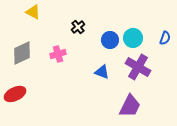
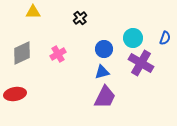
yellow triangle: rotated 28 degrees counterclockwise
black cross: moved 2 px right, 9 px up
blue circle: moved 6 px left, 9 px down
pink cross: rotated 14 degrees counterclockwise
purple cross: moved 3 px right, 4 px up
blue triangle: rotated 35 degrees counterclockwise
red ellipse: rotated 15 degrees clockwise
purple trapezoid: moved 25 px left, 9 px up
